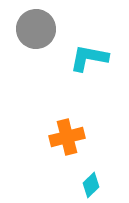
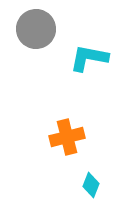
cyan diamond: rotated 25 degrees counterclockwise
